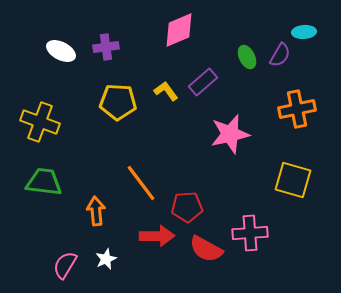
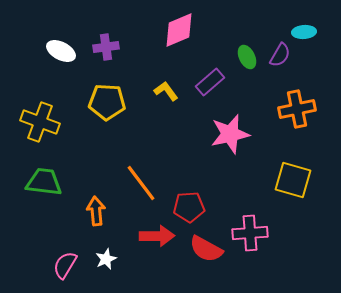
purple rectangle: moved 7 px right
yellow pentagon: moved 11 px left
red pentagon: moved 2 px right
